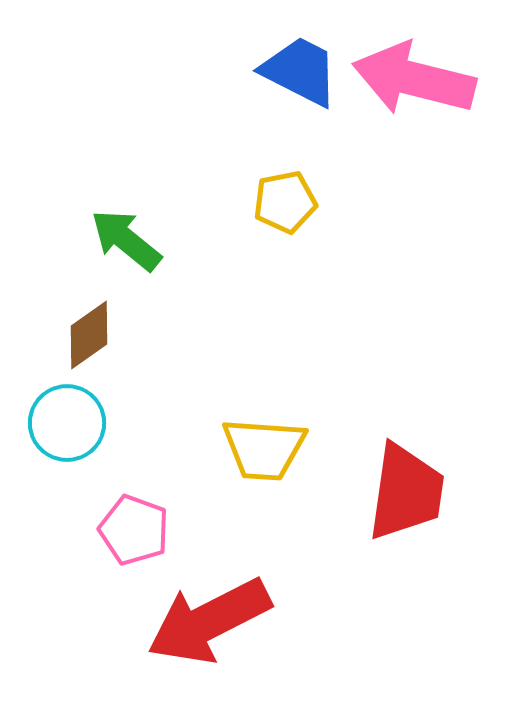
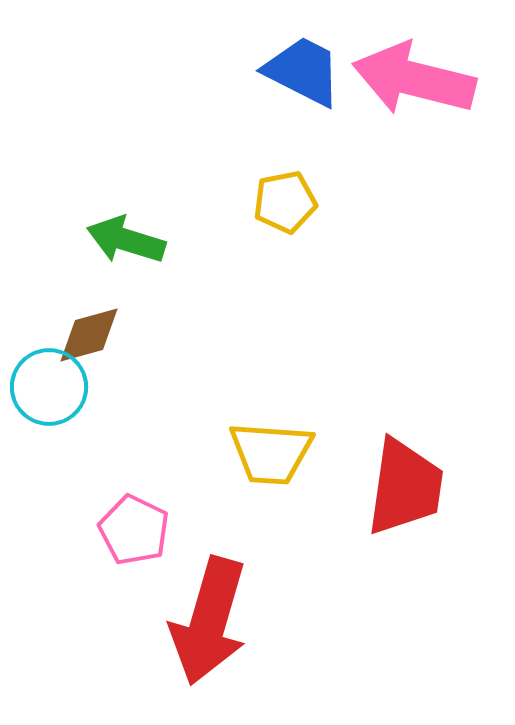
blue trapezoid: moved 3 px right
green arrow: rotated 22 degrees counterclockwise
brown diamond: rotated 20 degrees clockwise
cyan circle: moved 18 px left, 36 px up
yellow trapezoid: moved 7 px right, 4 px down
red trapezoid: moved 1 px left, 5 px up
pink pentagon: rotated 6 degrees clockwise
red arrow: rotated 47 degrees counterclockwise
